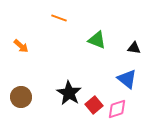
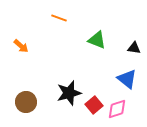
black star: rotated 25 degrees clockwise
brown circle: moved 5 px right, 5 px down
